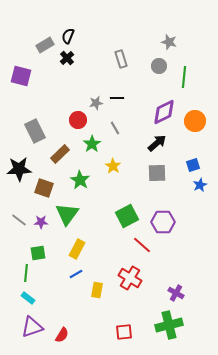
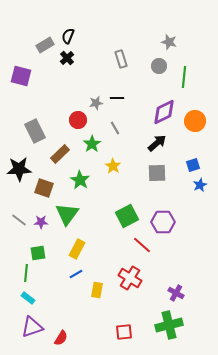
red semicircle at (62, 335): moved 1 px left, 3 px down
